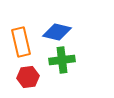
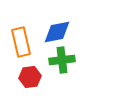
blue diamond: rotated 24 degrees counterclockwise
red hexagon: moved 2 px right
